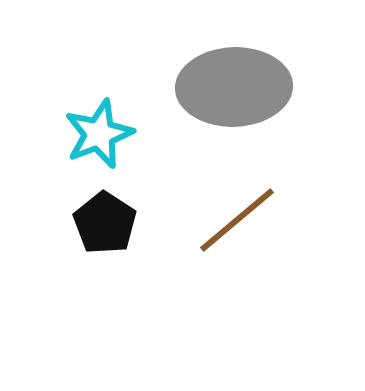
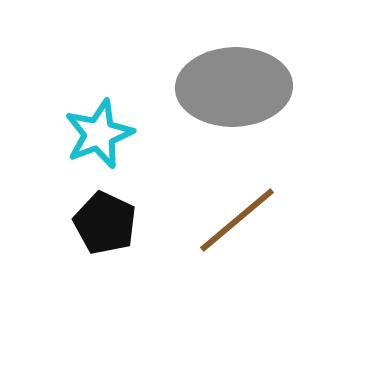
black pentagon: rotated 8 degrees counterclockwise
